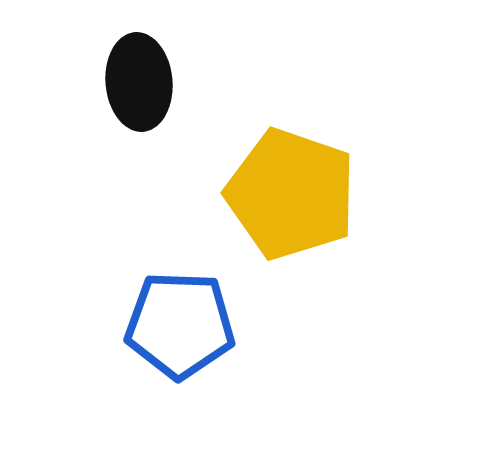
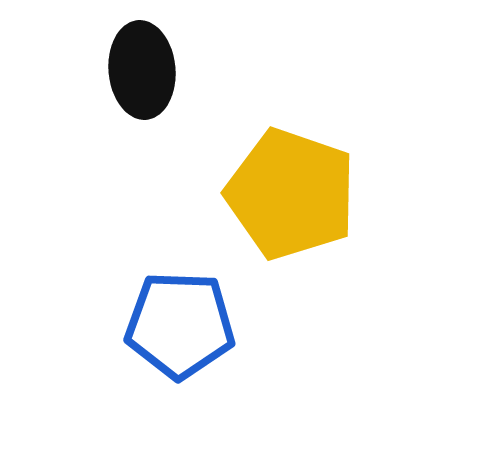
black ellipse: moved 3 px right, 12 px up
